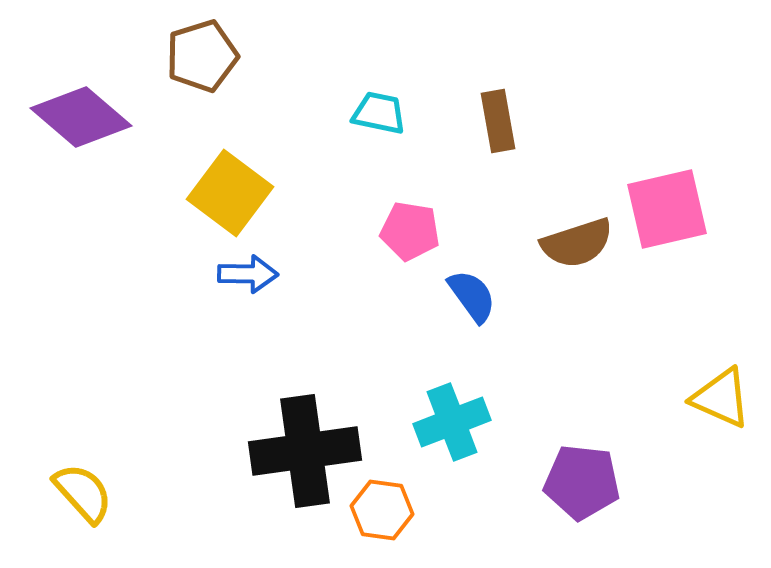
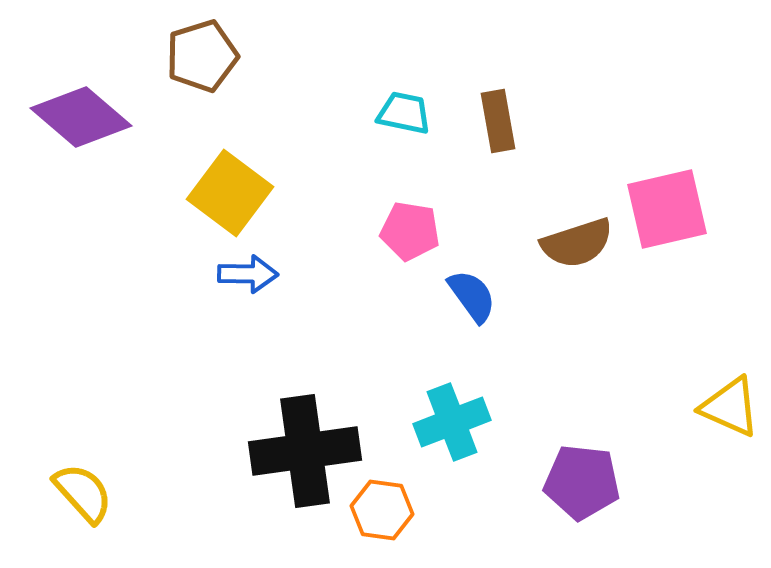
cyan trapezoid: moved 25 px right
yellow triangle: moved 9 px right, 9 px down
